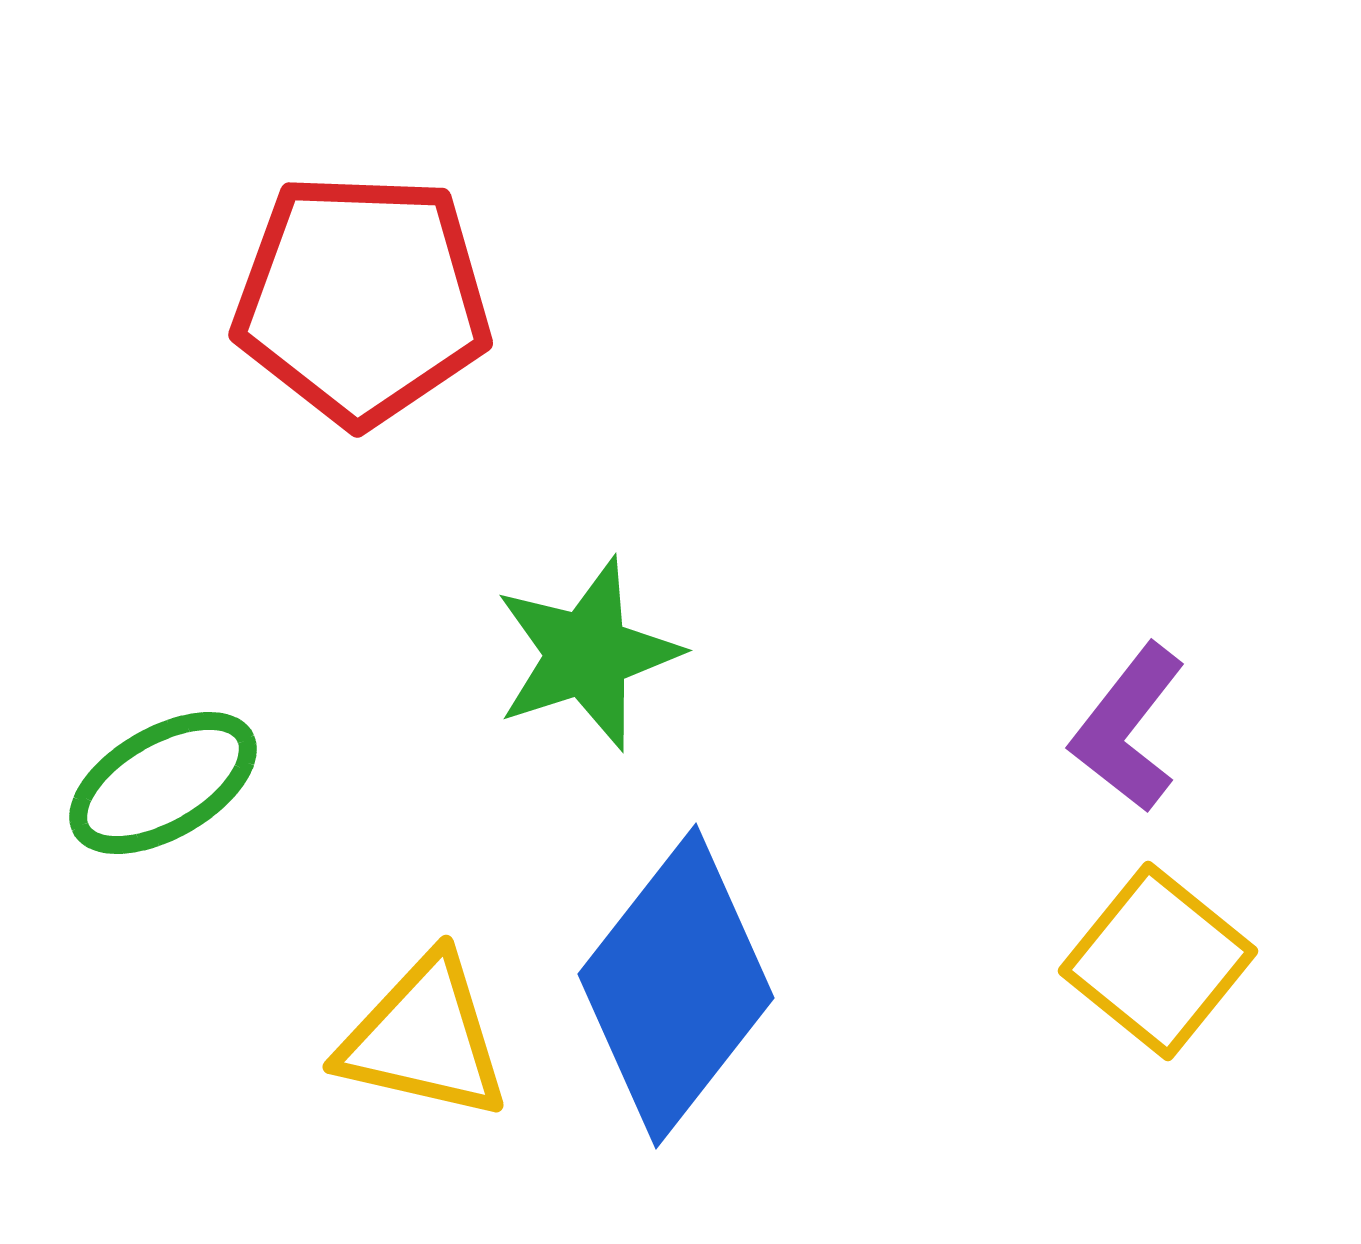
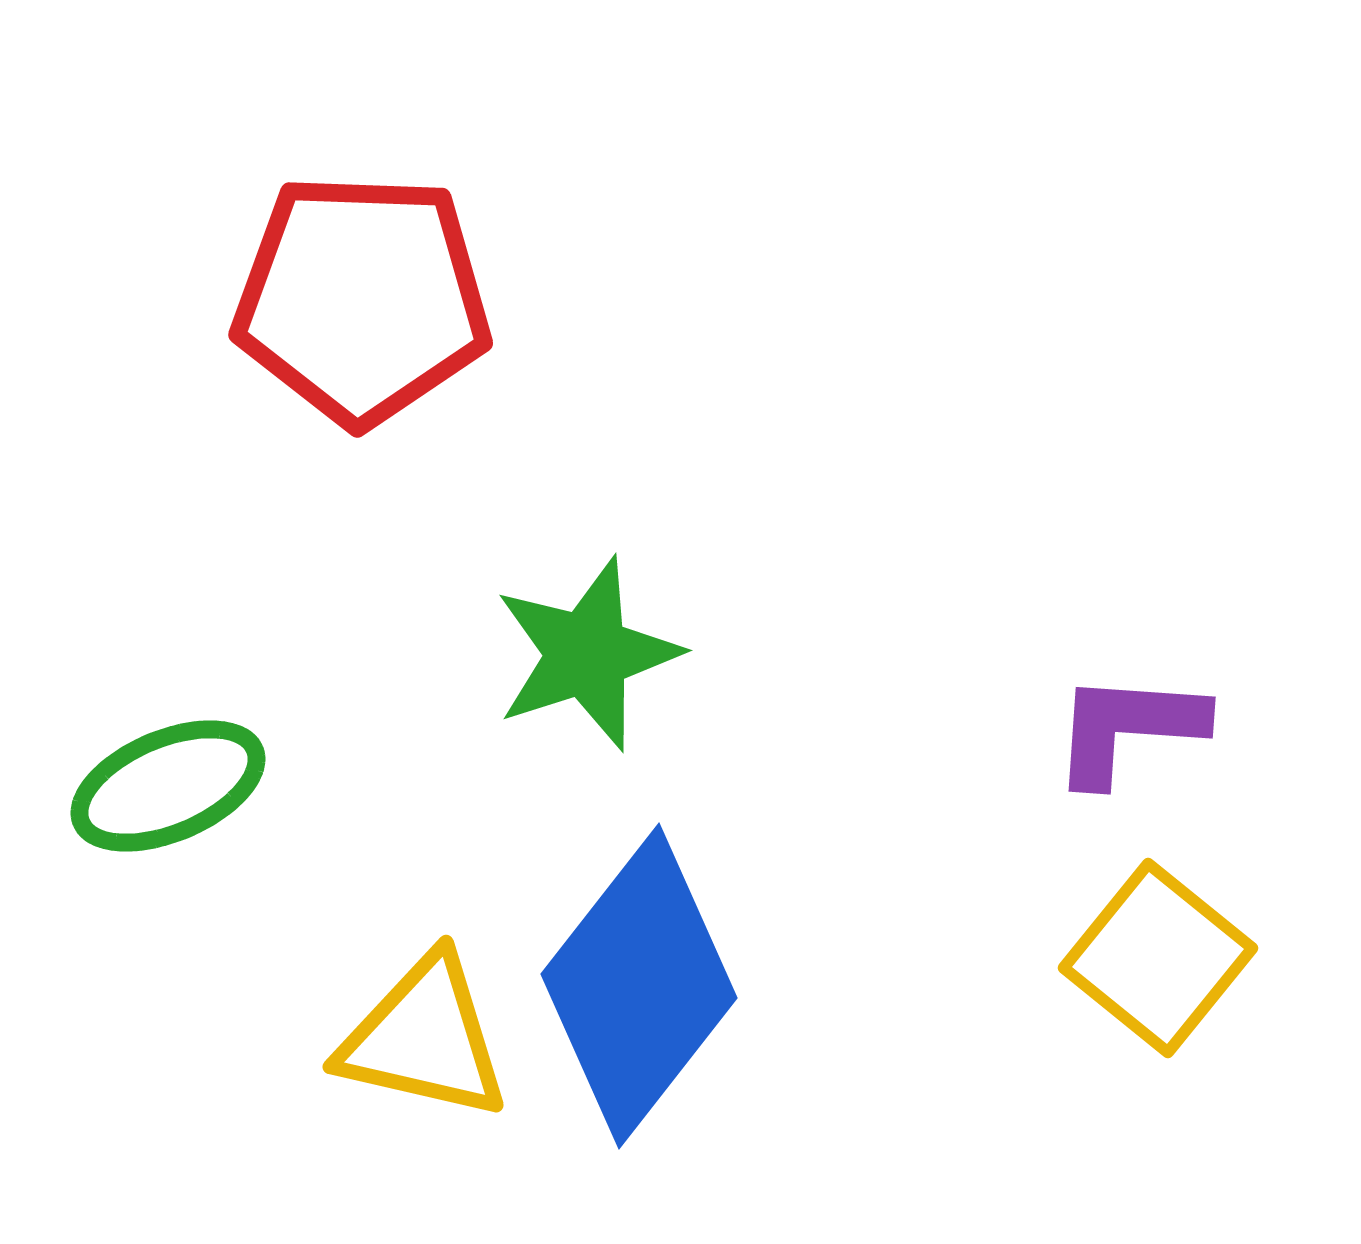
purple L-shape: rotated 56 degrees clockwise
green ellipse: moved 5 px right, 3 px down; rotated 7 degrees clockwise
yellow square: moved 3 px up
blue diamond: moved 37 px left
